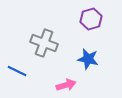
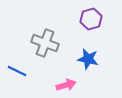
gray cross: moved 1 px right
